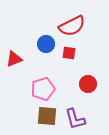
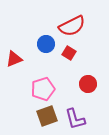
red square: rotated 24 degrees clockwise
brown square: rotated 25 degrees counterclockwise
